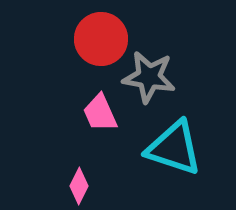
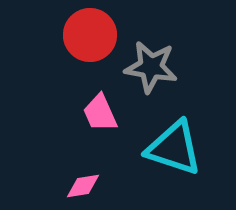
red circle: moved 11 px left, 4 px up
gray star: moved 2 px right, 10 px up
pink diamond: moved 4 px right; rotated 54 degrees clockwise
